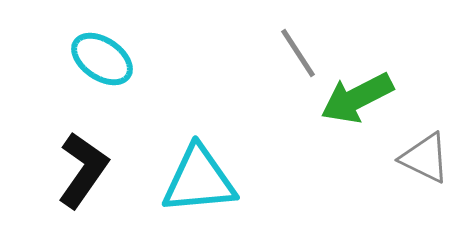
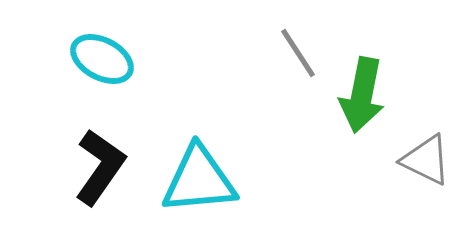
cyan ellipse: rotated 6 degrees counterclockwise
green arrow: moved 5 px right, 3 px up; rotated 52 degrees counterclockwise
gray triangle: moved 1 px right, 2 px down
black L-shape: moved 17 px right, 3 px up
